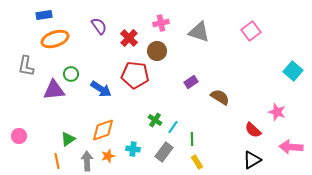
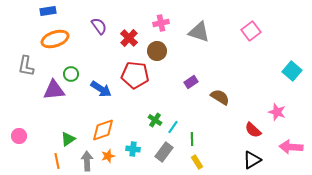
blue rectangle: moved 4 px right, 4 px up
cyan square: moved 1 px left
